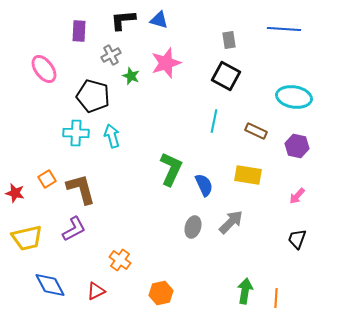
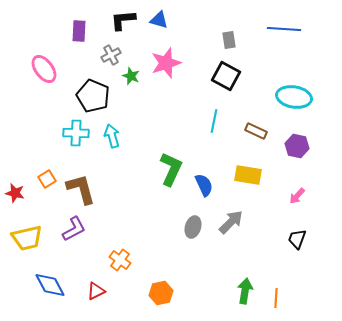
black pentagon: rotated 8 degrees clockwise
